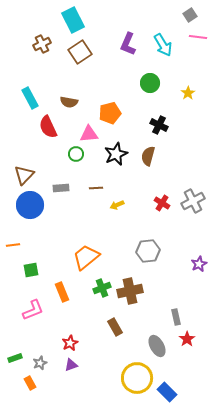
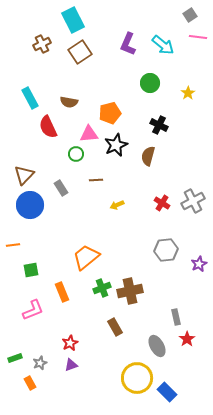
cyan arrow at (163, 45): rotated 20 degrees counterclockwise
black star at (116, 154): moved 9 px up
gray rectangle at (61, 188): rotated 63 degrees clockwise
brown line at (96, 188): moved 8 px up
gray hexagon at (148, 251): moved 18 px right, 1 px up
